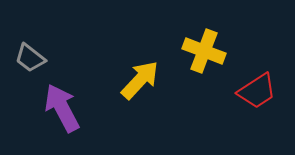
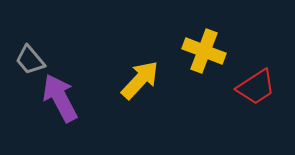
gray trapezoid: moved 2 px down; rotated 12 degrees clockwise
red trapezoid: moved 1 px left, 4 px up
purple arrow: moved 2 px left, 10 px up
